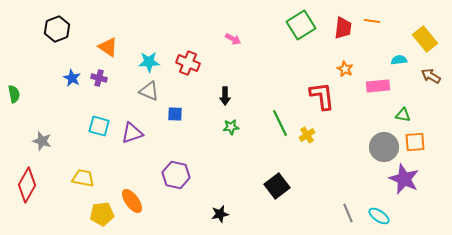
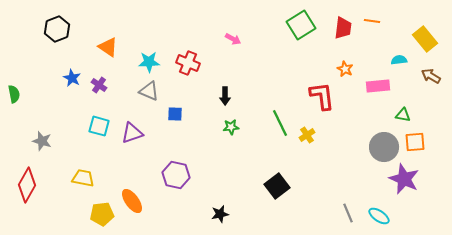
purple cross: moved 7 px down; rotated 21 degrees clockwise
